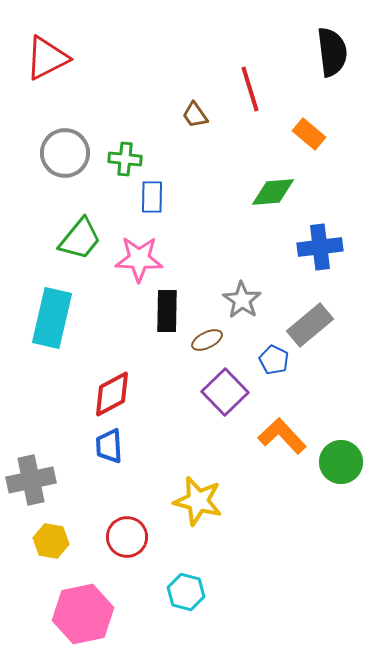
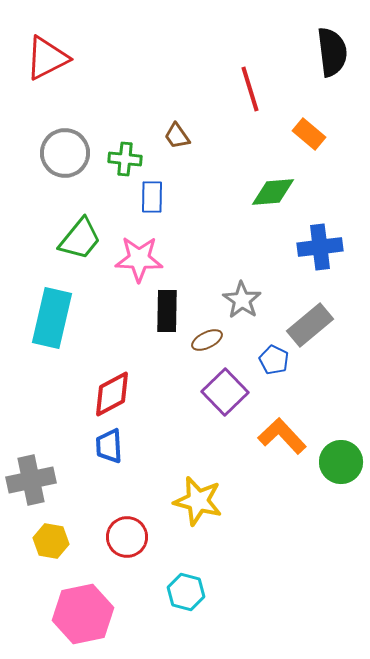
brown trapezoid: moved 18 px left, 21 px down
